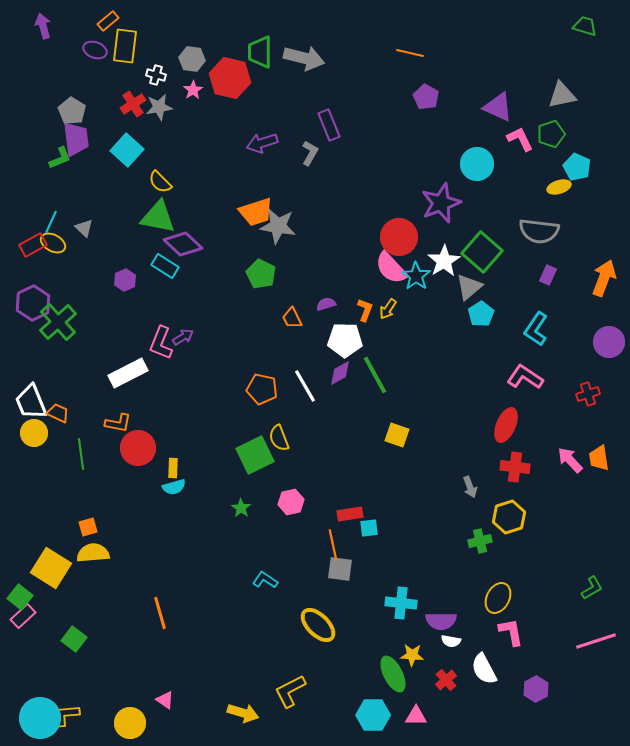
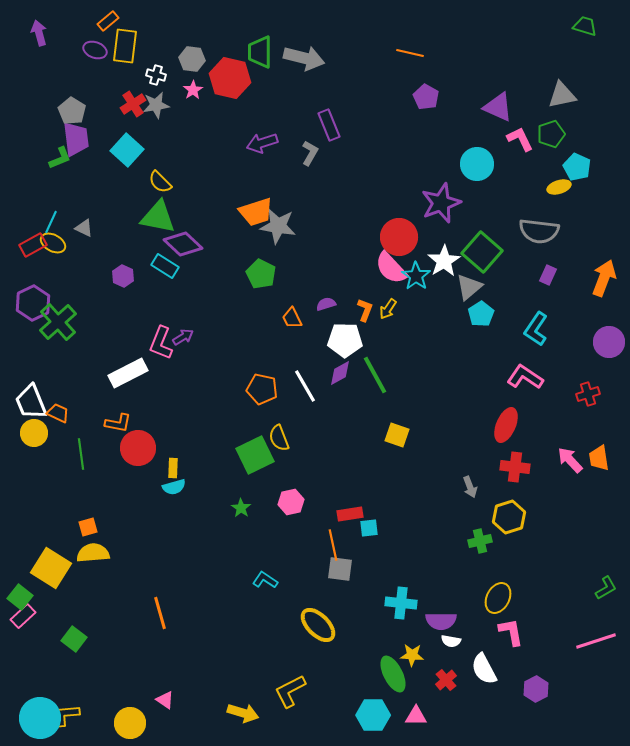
purple arrow at (43, 26): moved 4 px left, 7 px down
gray star at (159, 107): moved 3 px left, 2 px up
gray triangle at (84, 228): rotated 18 degrees counterclockwise
purple hexagon at (125, 280): moved 2 px left, 4 px up; rotated 10 degrees counterclockwise
green L-shape at (592, 588): moved 14 px right
